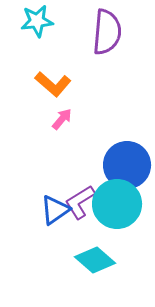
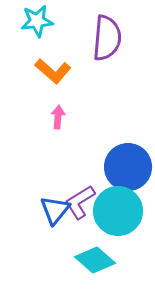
purple semicircle: moved 6 px down
orange L-shape: moved 13 px up
pink arrow: moved 4 px left, 2 px up; rotated 35 degrees counterclockwise
blue circle: moved 1 px right, 2 px down
cyan circle: moved 1 px right, 7 px down
blue triangle: rotated 16 degrees counterclockwise
